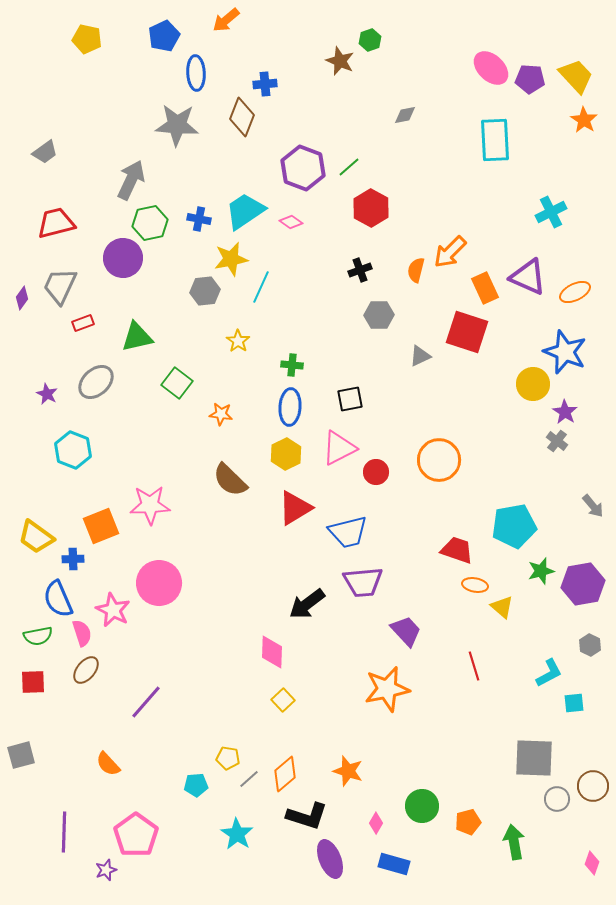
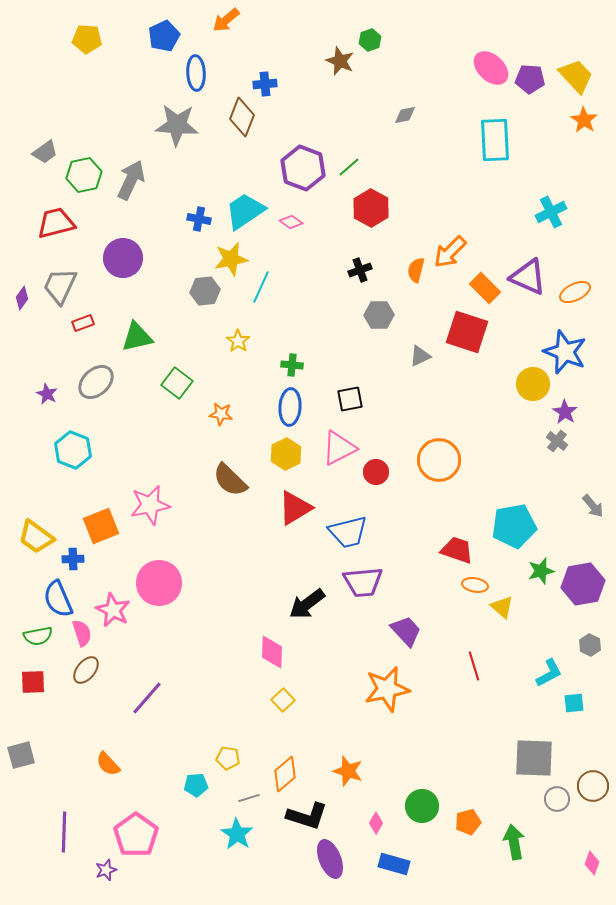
yellow pentagon at (87, 39): rotated 8 degrees counterclockwise
green hexagon at (150, 223): moved 66 px left, 48 px up
orange rectangle at (485, 288): rotated 20 degrees counterclockwise
pink star at (150, 505): rotated 9 degrees counterclockwise
purple line at (146, 702): moved 1 px right, 4 px up
gray line at (249, 779): moved 19 px down; rotated 25 degrees clockwise
